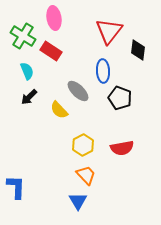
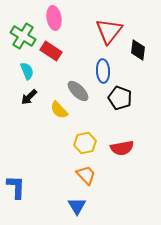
yellow hexagon: moved 2 px right, 2 px up; rotated 15 degrees clockwise
blue triangle: moved 1 px left, 5 px down
